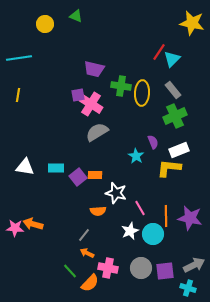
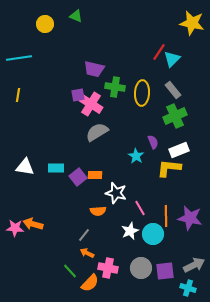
green cross at (121, 86): moved 6 px left, 1 px down
